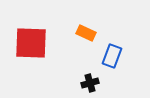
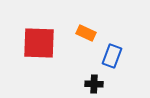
red square: moved 8 px right
black cross: moved 4 px right, 1 px down; rotated 18 degrees clockwise
